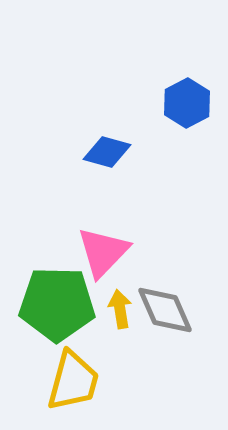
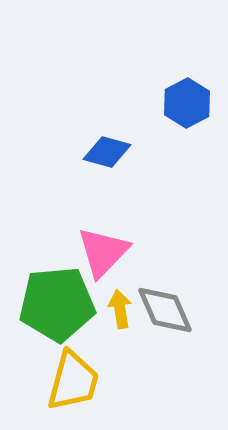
green pentagon: rotated 6 degrees counterclockwise
